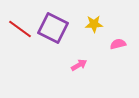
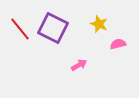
yellow star: moved 5 px right; rotated 24 degrees clockwise
red line: rotated 15 degrees clockwise
